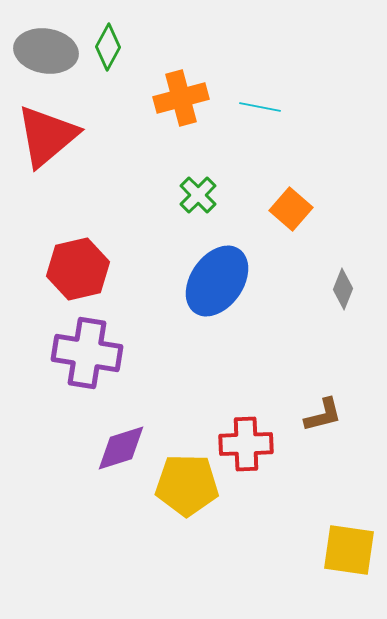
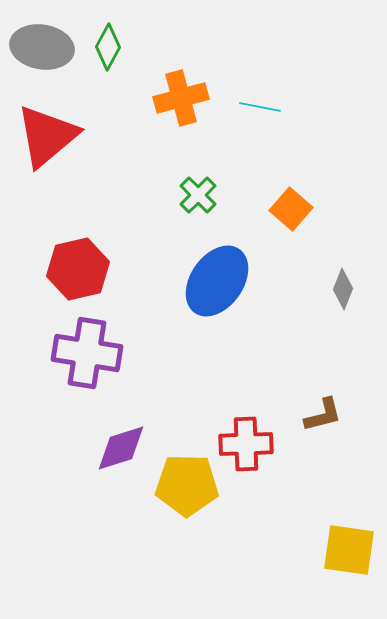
gray ellipse: moved 4 px left, 4 px up
